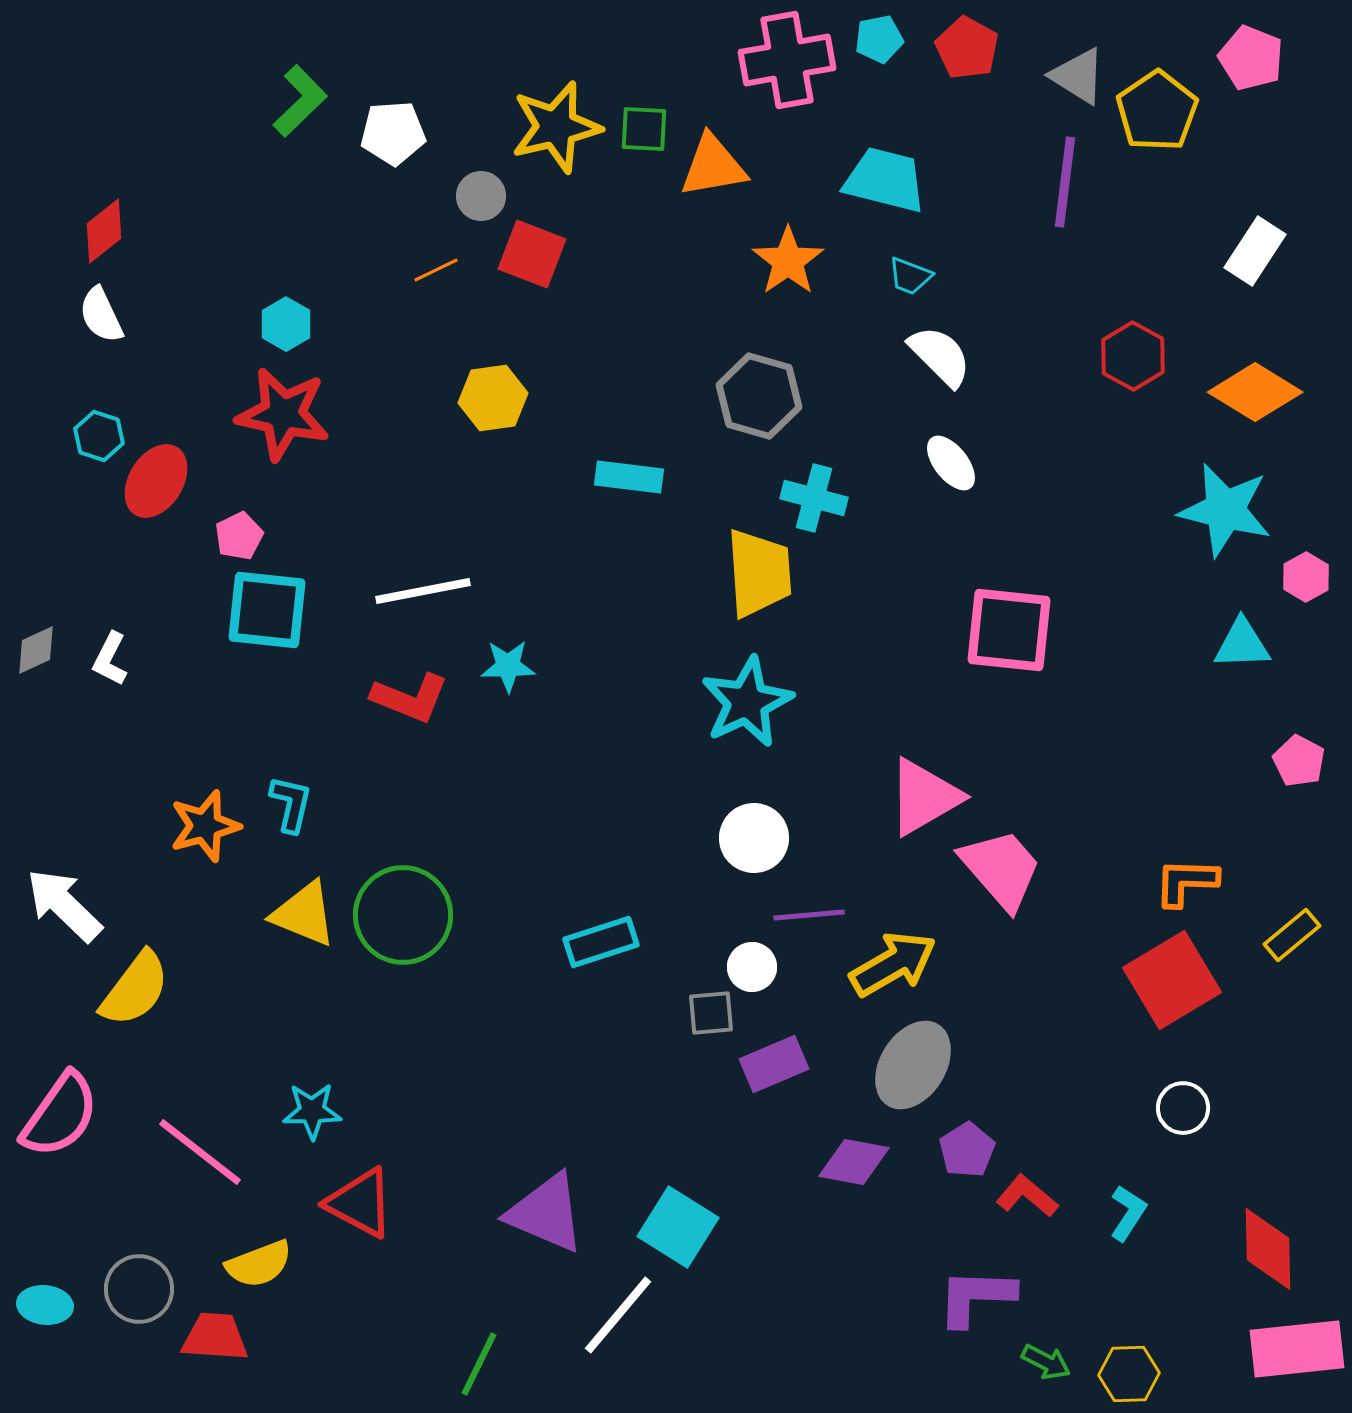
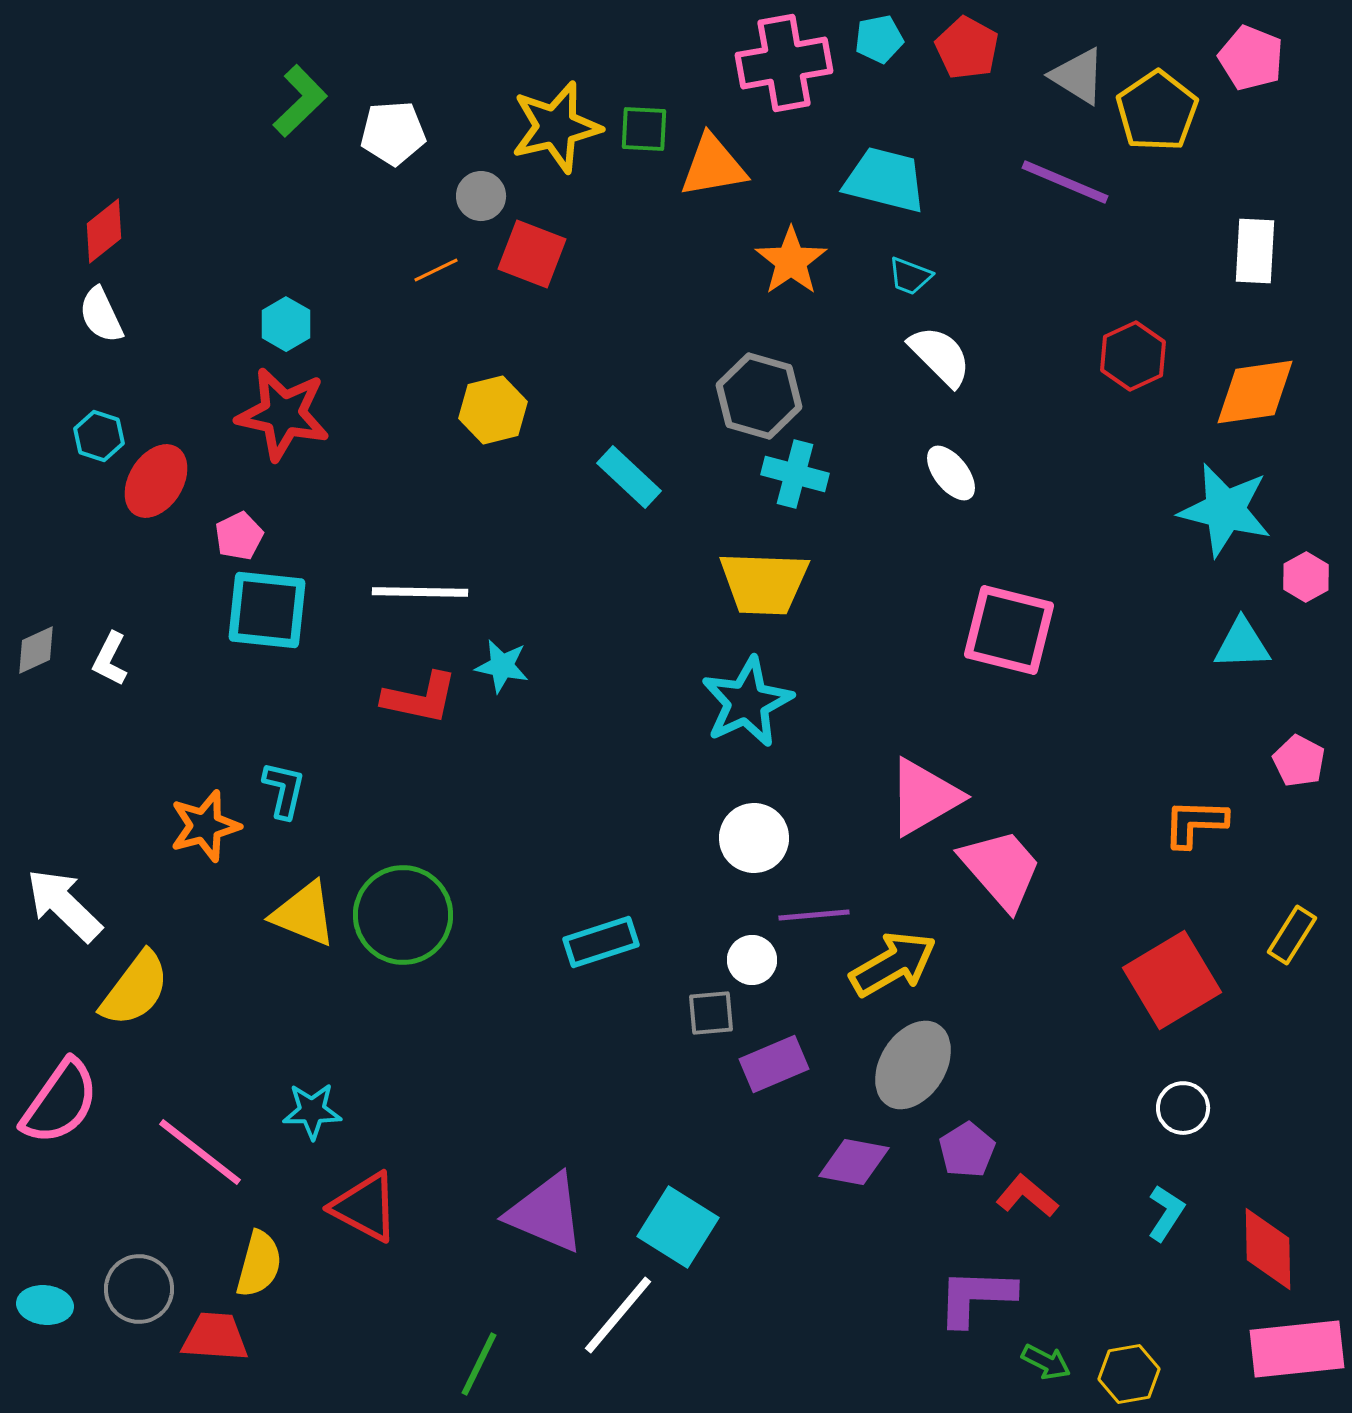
pink cross at (787, 60): moved 3 px left, 3 px down
purple line at (1065, 182): rotated 74 degrees counterclockwise
white rectangle at (1255, 251): rotated 30 degrees counterclockwise
orange star at (788, 261): moved 3 px right
red hexagon at (1133, 356): rotated 6 degrees clockwise
orange diamond at (1255, 392): rotated 40 degrees counterclockwise
yellow hexagon at (493, 398): moved 12 px down; rotated 6 degrees counterclockwise
white ellipse at (951, 463): moved 10 px down
cyan rectangle at (629, 477): rotated 36 degrees clockwise
cyan cross at (814, 498): moved 19 px left, 24 px up
yellow trapezoid at (759, 573): moved 5 px right, 10 px down; rotated 96 degrees clockwise
white line at (423, 591): moved 3 px left, 1 px down; rotated 12 degrees clockwise
pink square at (1009, 630): rotated 8 degrees clockwise
cyan star at (508, 666): moved 6 px left; rotated 12 degrees clockwise
red L-shape at (410, 698): moved 10 px right; rotated 10 degrees counterclockwise
cyan L-shape at (291, 804): moved 7 px left, 14 px up
orange L-shape at (1186, 882): moved 9 px right, 59 px up
purple line at (809, 915): moved 5 px right
yellow rectangle at (1292, 935): rotated 18 degrees counterclockwise
white circle at (752, 967): moved 7 px up
pink semicircle at (60, 1115): moved 13 px up
red triangle at (360, 1203): moved 5 px right, 4 px down
cyan L-shape at (1128, 1213): moved 38 px right
yellow semicircle at (259, 1264): rotated 54 degrees counterclockwise
yellow hexagon at (1129, 1374): rotated 8 degrees counterclockwise
